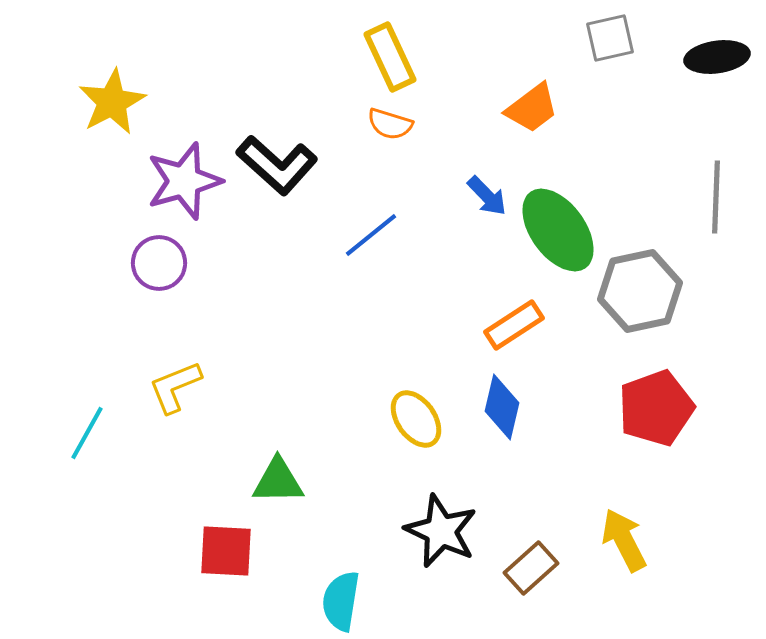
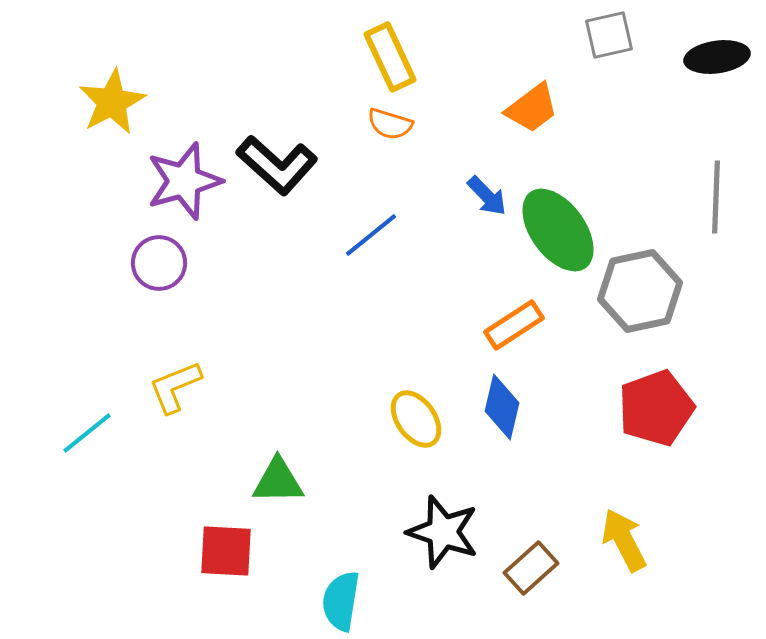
gray square: moved 1 px left, 3 px up
cyan line: rotated 22 degrees clockwise
black star: moved 2 px right, 1 px down; rotated 6 degrees counterclockwise
